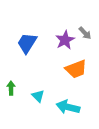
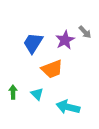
gray arrow: moved 1 px up
blue trapezoid: moved 6 px right
orange trapezoid: moved 24 px left
green arrow: moved 2 px right, 4 px down
cyan triangle: moved 1 px left, 2 px up
